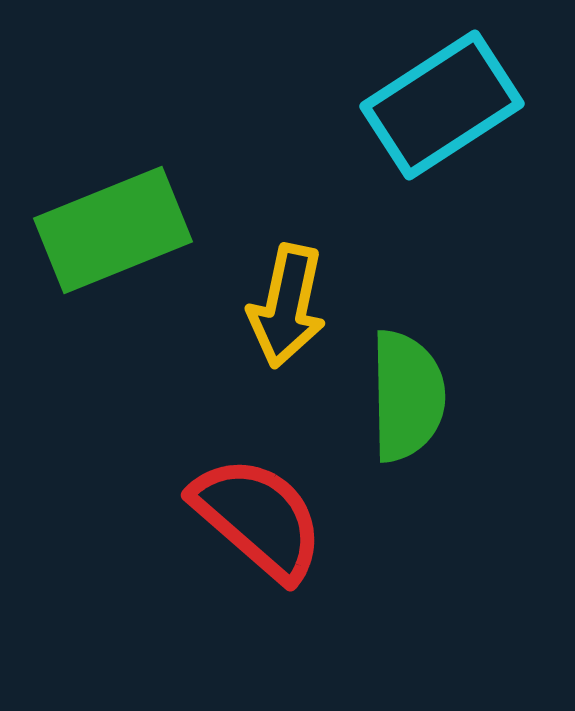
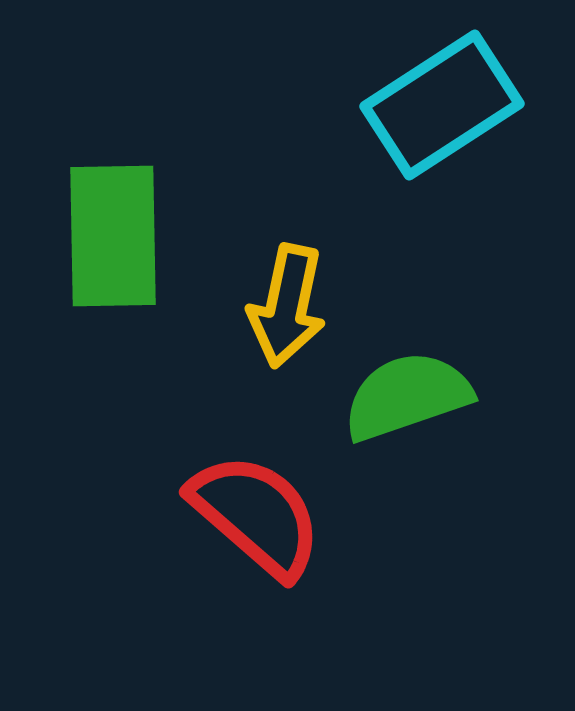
green rectangle: moved 6 px down; rotated 69 degrees counterclockwise
green semicircle: rotated 108 degrees counterclockwise
red semicircle: moved 2 px left, 3 px up
